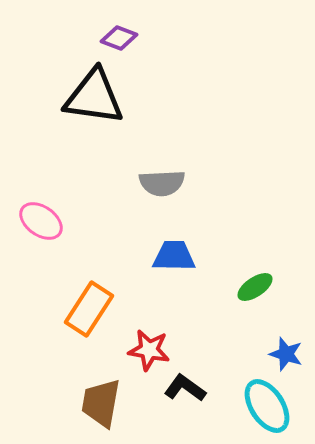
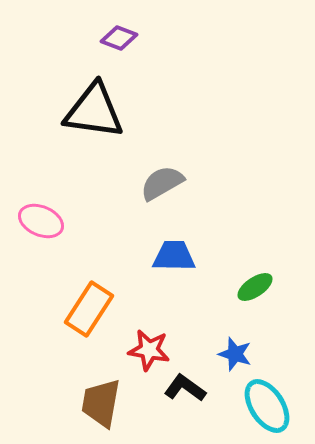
black triangle: moved 14 px down
gray semicircle: rotated 153 degrees clockwise
pink ellipse: rotated 12 degrees counterclockwise
blue star: moved 51 px left
